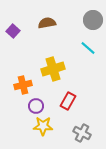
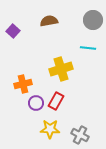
brown semicircle: moved 2 px right, 2 px up
cyan line: rotated 35 degrees counterclockwise
yellow cross: moved 8 px right
orange cross: moved 1 px up
red rectangle: moved 12 px left
purple circle: moved 3 px up
yellow star: moved 7 px right, 3 px down
gray cross: moved 2 px left, 2 px down
